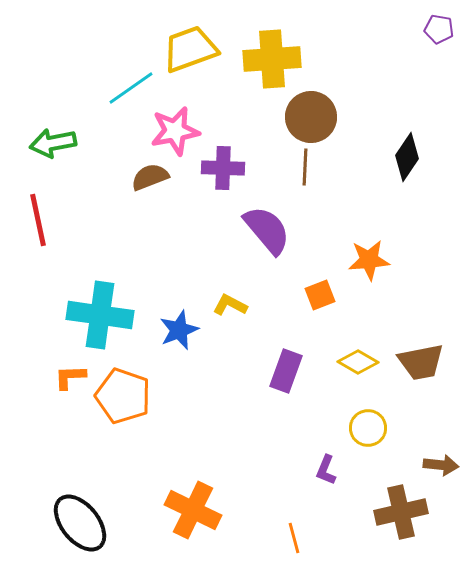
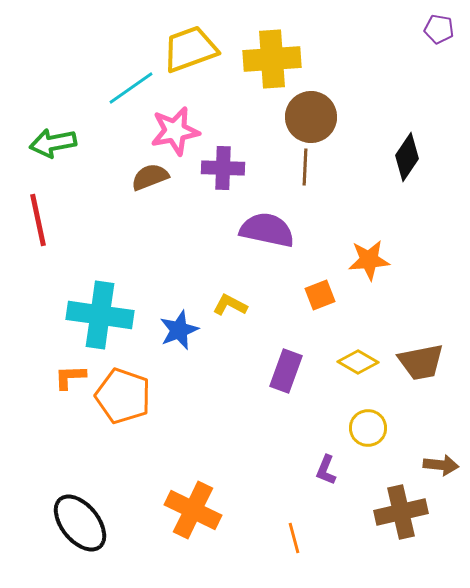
purple semicircle: rotated 38 degrees counterclockwise
